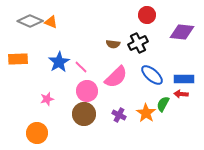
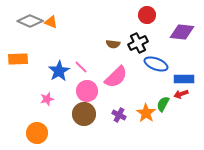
blue star: moved 9 px down
blue ellipse: moved 4 px right, 11 px up; rotated 20 degrees counterclockwise
red arrow: rotated 24 degrees counterclockwise
